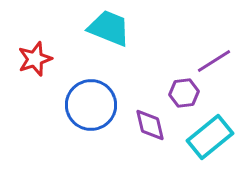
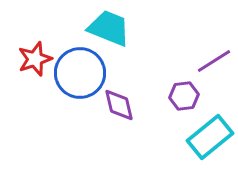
purple hexagon: moved 3 px down
blue circle: moved 11 px left, 32 px up
purple diamond: moved 31 px left, 20 px up
